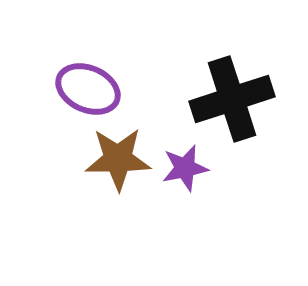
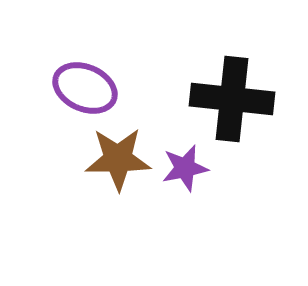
purple ellipse: moved 3 px left, 1 px up
black cross: rotated 24 degrees clockwise
